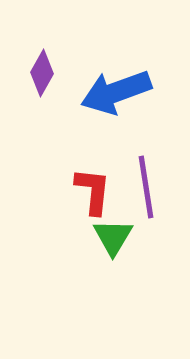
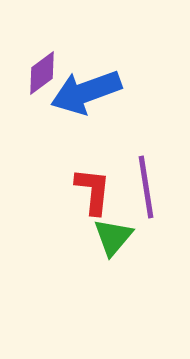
purple diamond: rotated 24 degrees clockwise
blue arrow: moved 30 px left
green triangle: rotated 9 degrees clockwise
